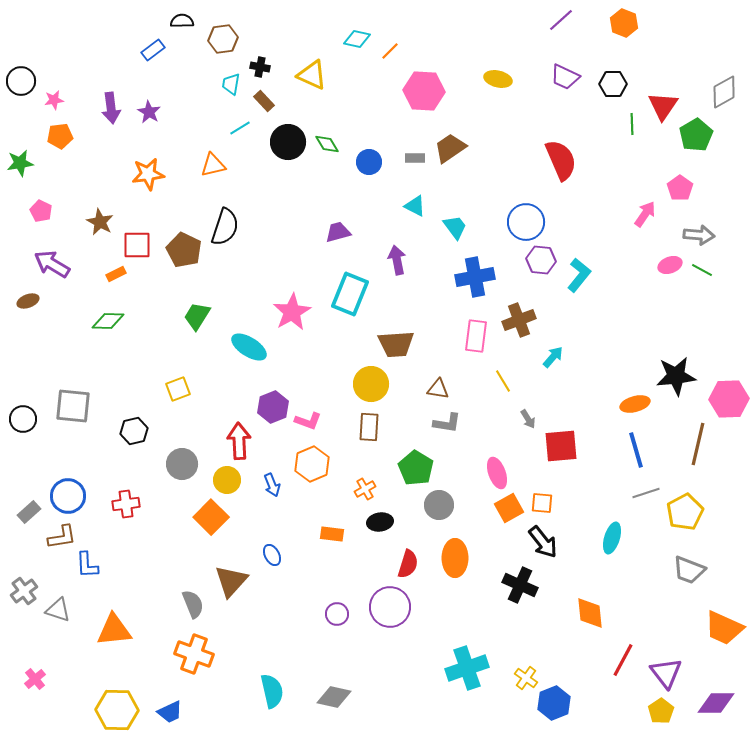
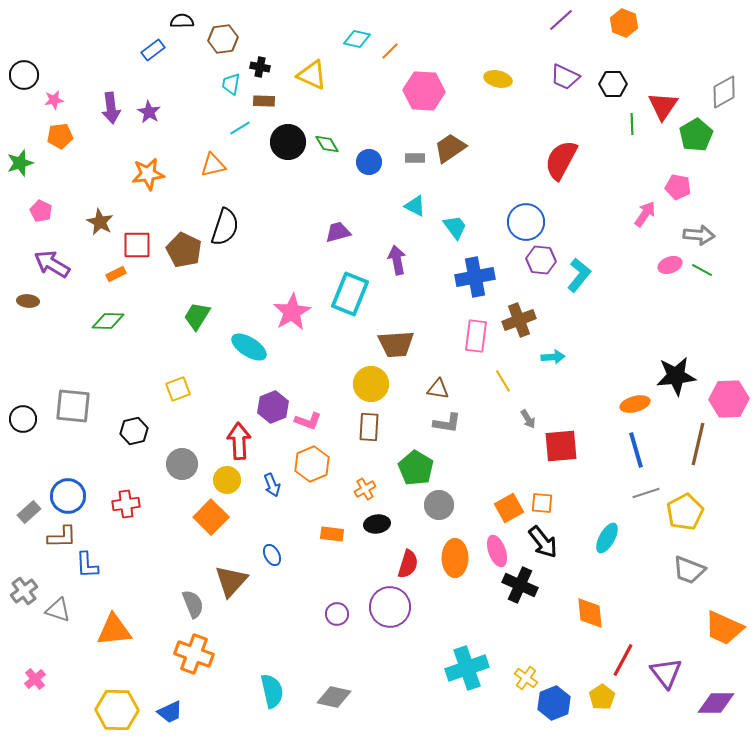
black circle at (21, 81): moved 3 px right, 6 px up
brown rectangle at (264, 101): rotated 45 degrees counterclockwise
red semicircle at (561, 160): rotated 129 degrees counterclockwise
green star at (20, 163): rotated 8 degrees counterclockwise
pink pentagon at (680, 188): moved 2 px left, 1 px up; rotated 25 degrees counterclockwise
brown ellipse at (28, 301): rotated 25 degrees clockwise
cyan arrow at (553, 357): rotated 45 degrees clockwise
pink ellipse at (497, 473): moved 78 px down
black ellipse at (380, 522): moved 3 px left, 2 px down
brown L-shape at (62, 537): rotated 8 degrees clockwise
cyan ellipse at (612, 538): moved 5 px left; rotated 12 degrees clockwise
yellow pentagon at (661, 711): moved 59 px left, 14 px up
